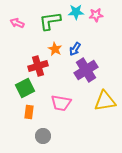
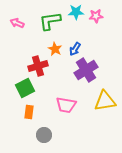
pink star: moved 1 px down
pink trapezoid: moved 5 px right, 2 px down
gray circle: moved 1 px right, 1 px up
